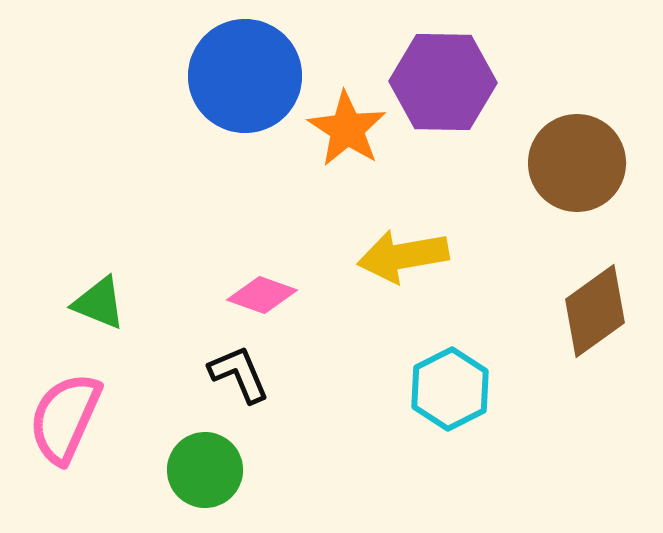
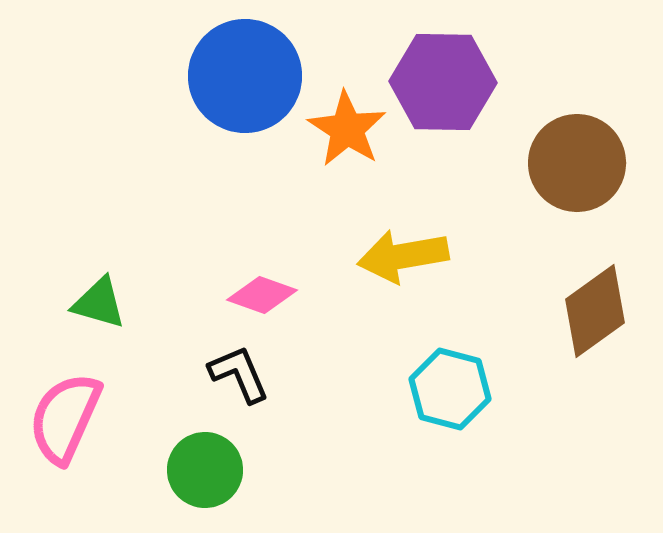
green triangle: rotated 6 degrees counterclockwise
cyan hexagon: rotated 18 degrees counterclockwise
